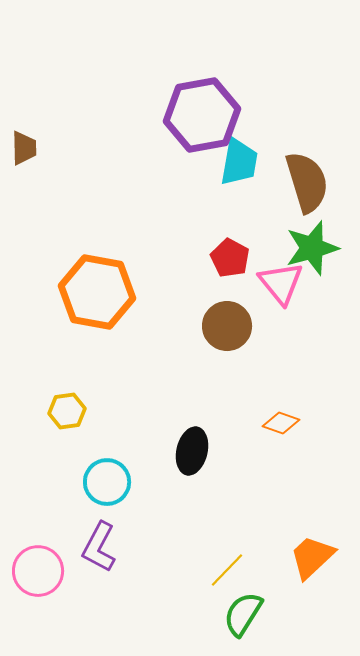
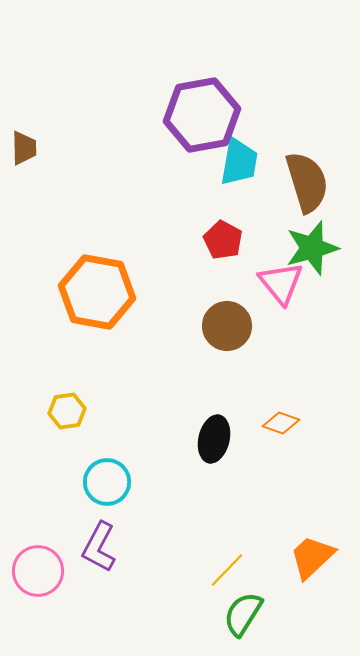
red pentagon: moved 7 px left, 18 px up
black ellipse: moved 22 px right, 12 px up
